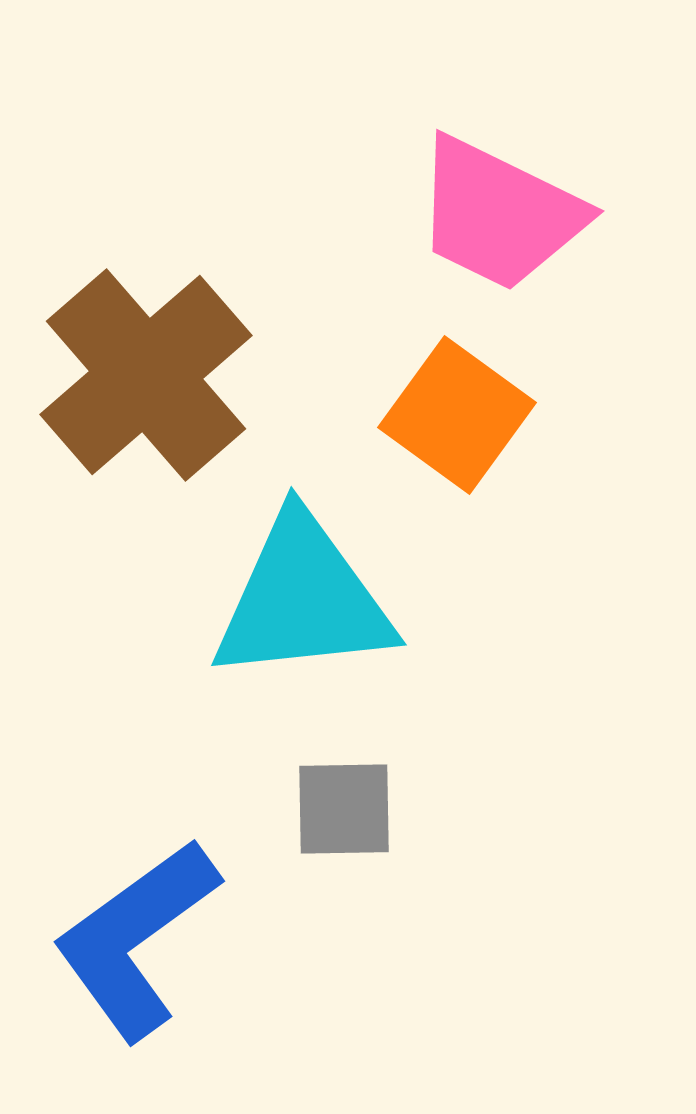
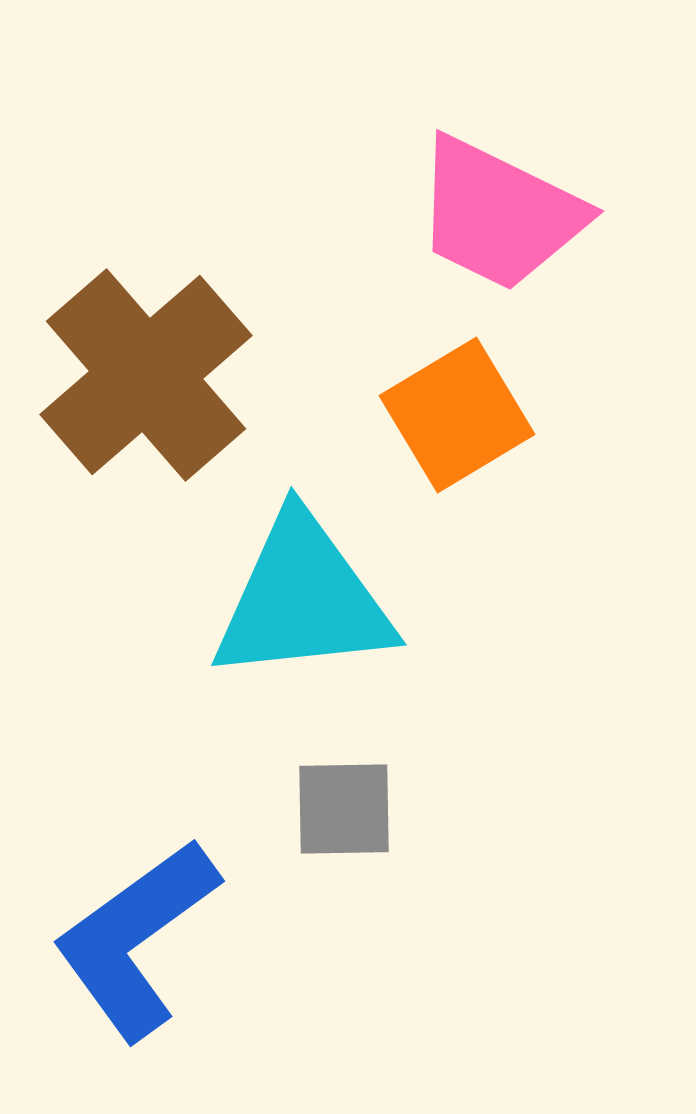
orange square: rotated 23 degrees clockwise
